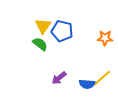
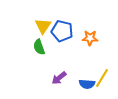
orange star: moved 15 px left
green semicircle: moved 1 px left, 3 px down; rotated 147 degrees counterclockwise
yellow line: rotated 18 degrees counterclockwise
